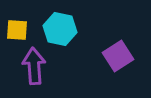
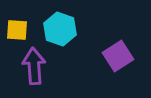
cyan hexagon: rotated 8 degrees clockwise
